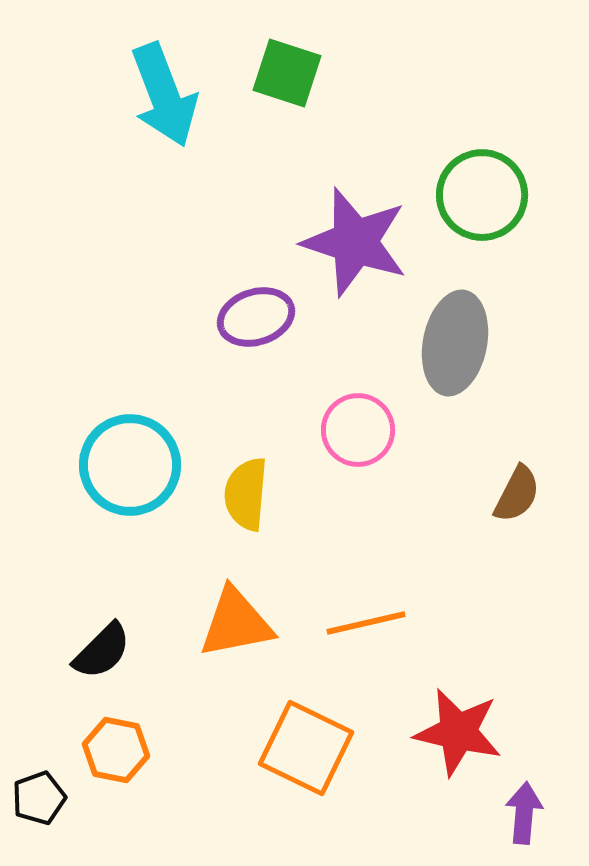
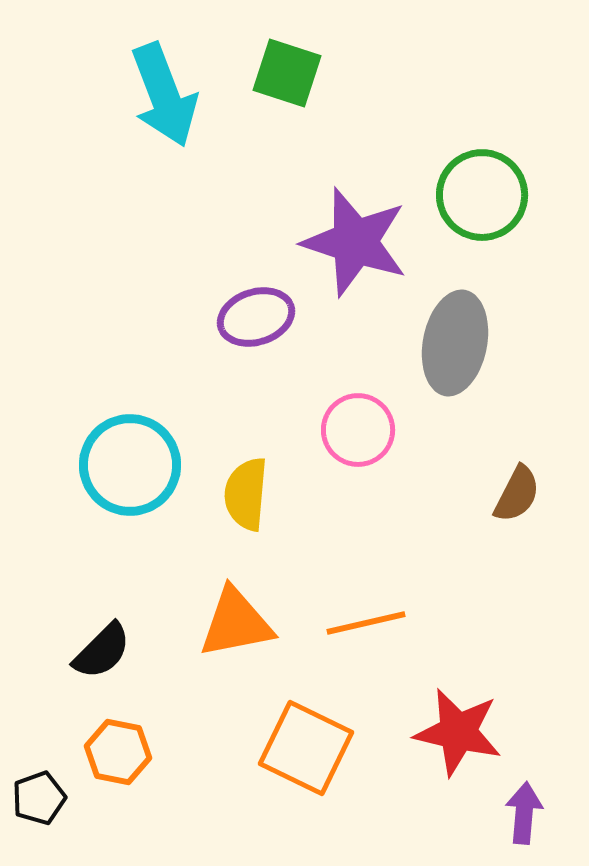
orange hexagon: moved 2 px right, 2 px down
